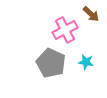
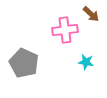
pink cross: rotated 20 degrees clockwise
gray pentagon: moved 27 px left
